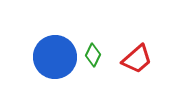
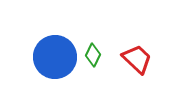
red trapezoid: rotated 96 degrees counterclockwise
